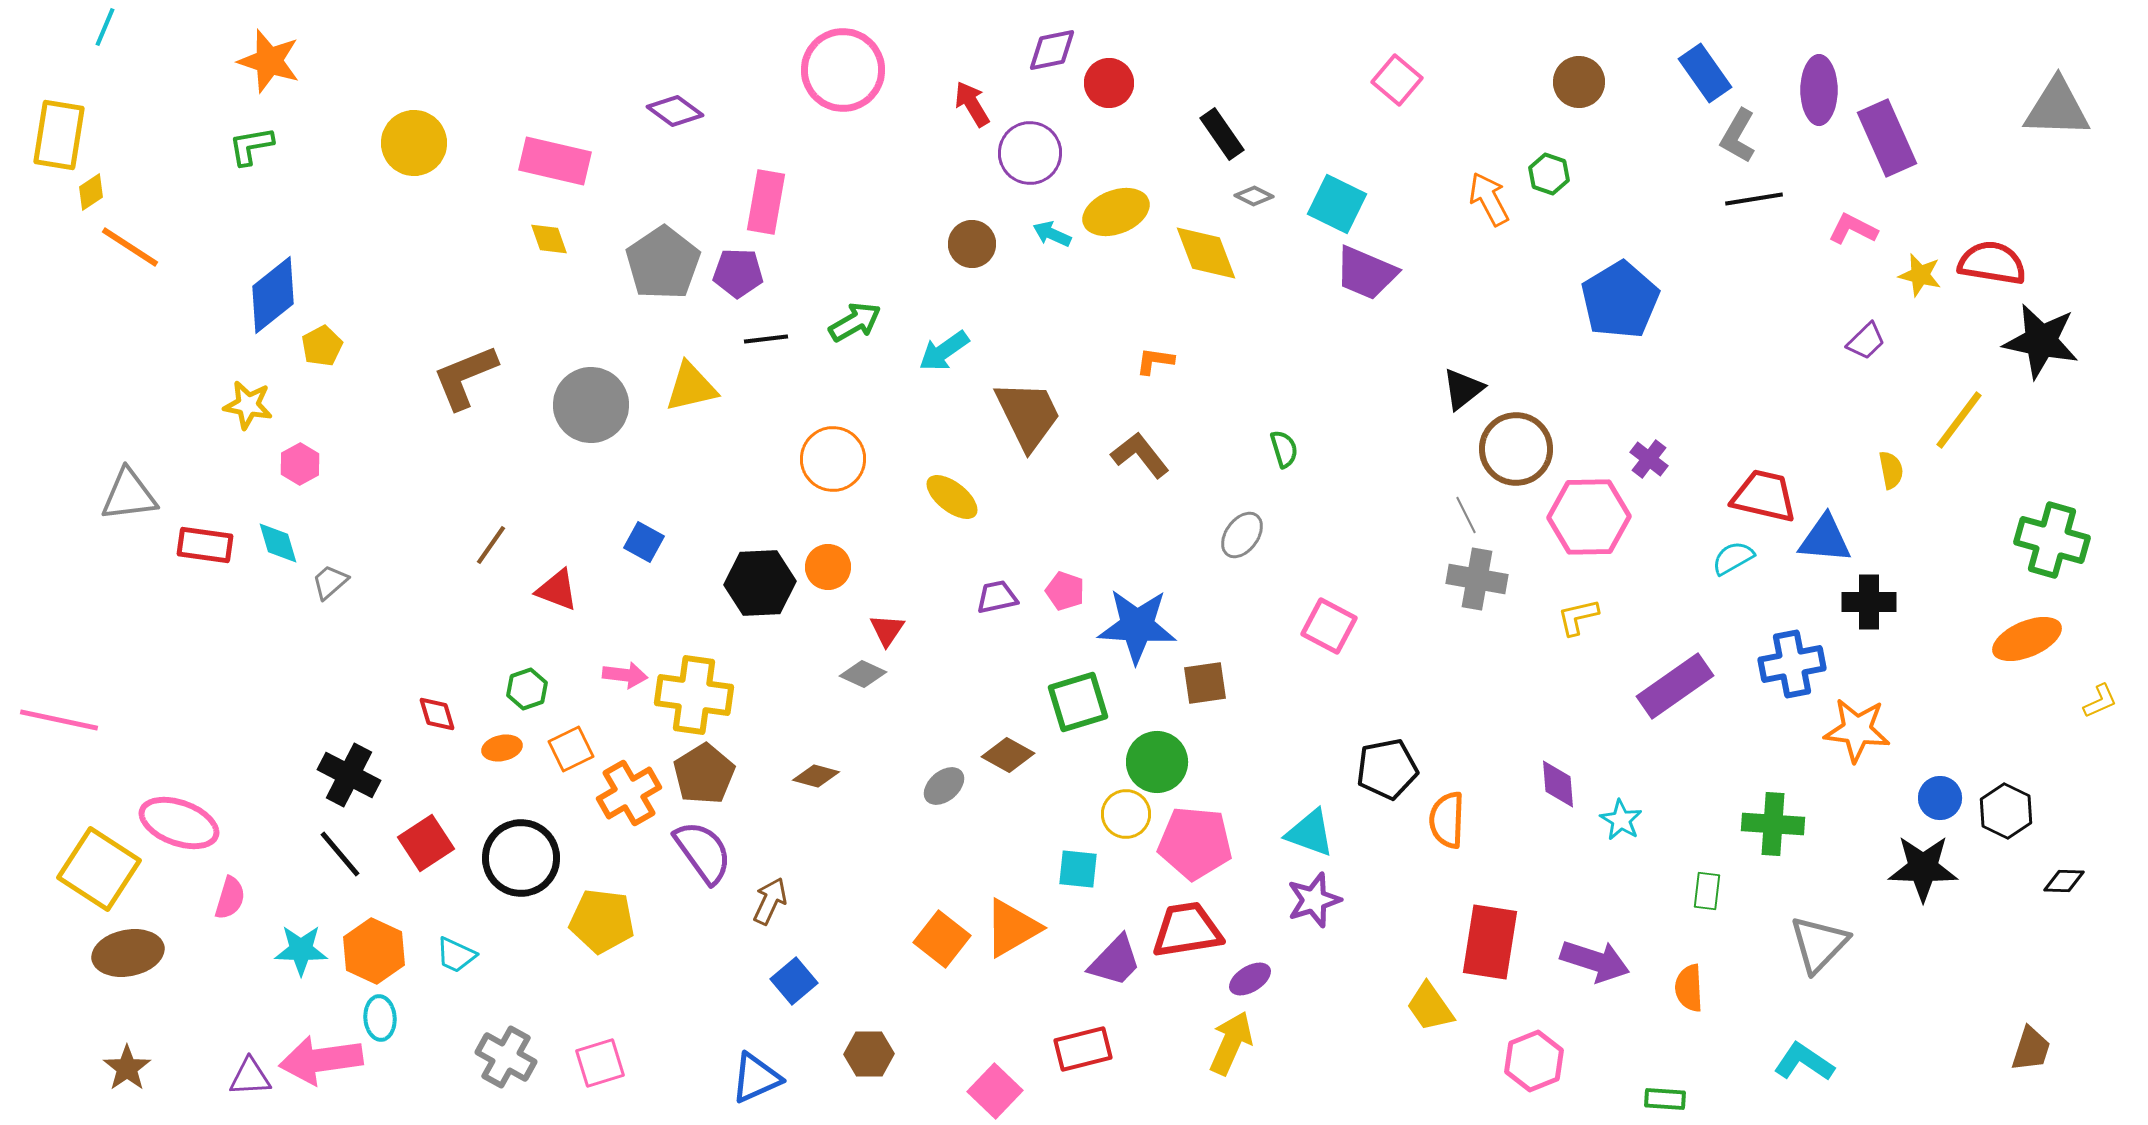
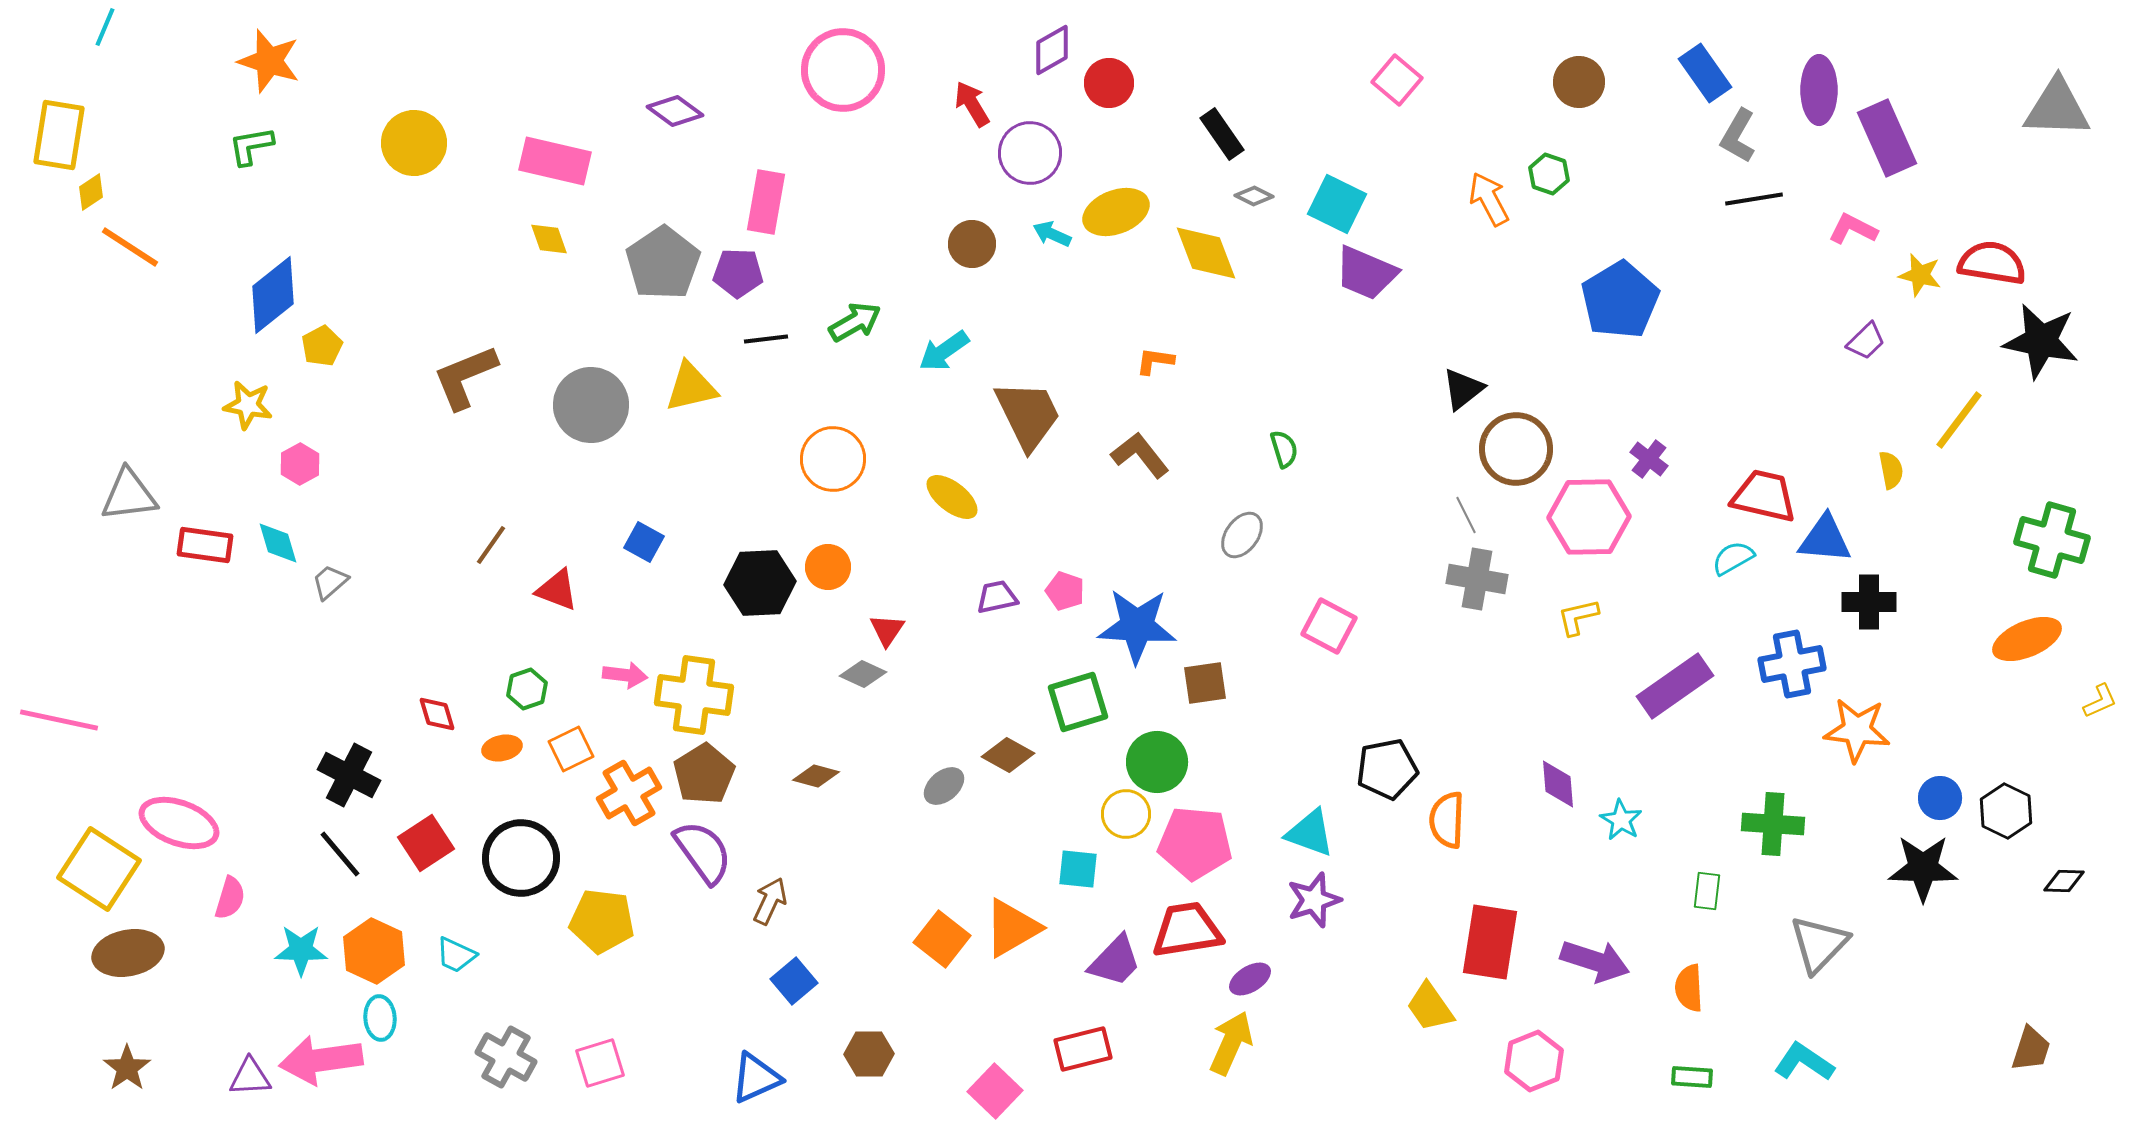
purple diamond at (1052, 50): rotated 18 degrees counterclockwise
green rectangle at (1665, 1099): moved 27 px right, 22 px up
